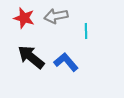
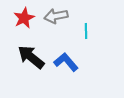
red star: rotated 30 degrees clockwise
